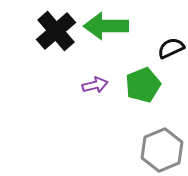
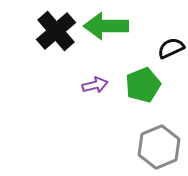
gray hexagon: moved 3 px left, 3 px up
